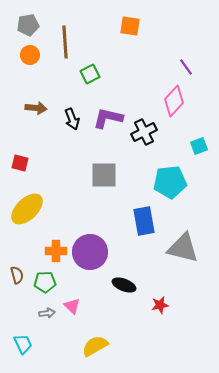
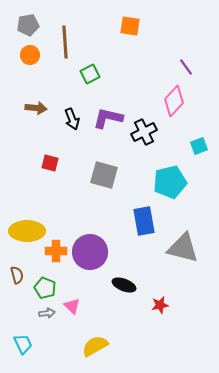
red square: moved 30 px right
gray square: rotated 16 degrees clockwise
cyan pentagon: rotated 8 degrees counterclockwise
yellow ellipse: moved 22 px down; rotated 44 degrees clockwise
green pentagon: moved 6 px down; rotated 25 degrees clockwise
